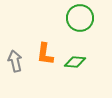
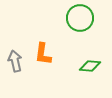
orange L-shape: moved 2 px left
green diamond: moved 15 px right, 4 px down
